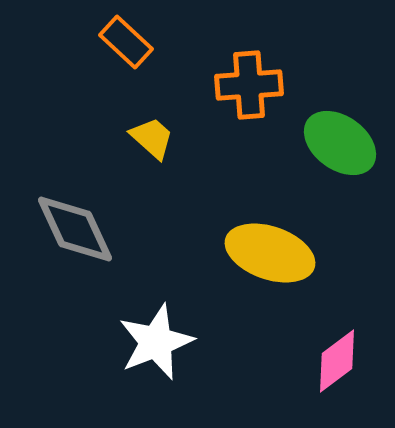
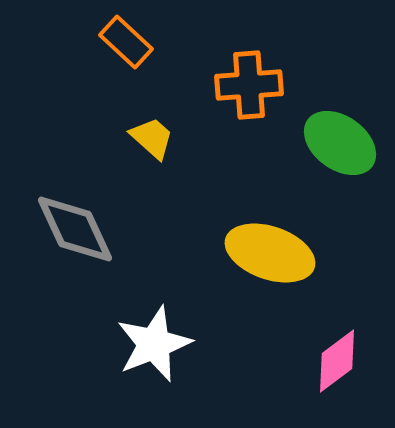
white star: moved 2 px left, 2 px down
